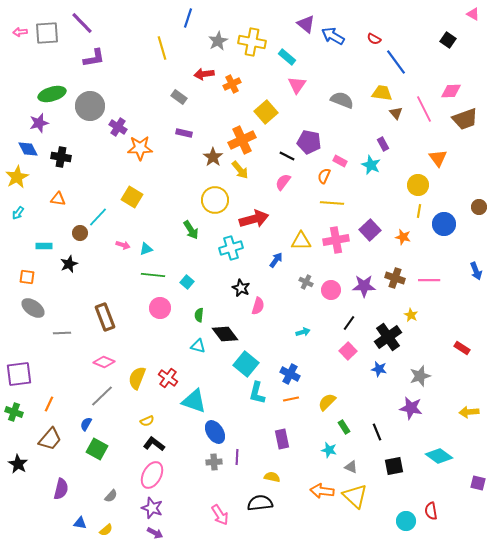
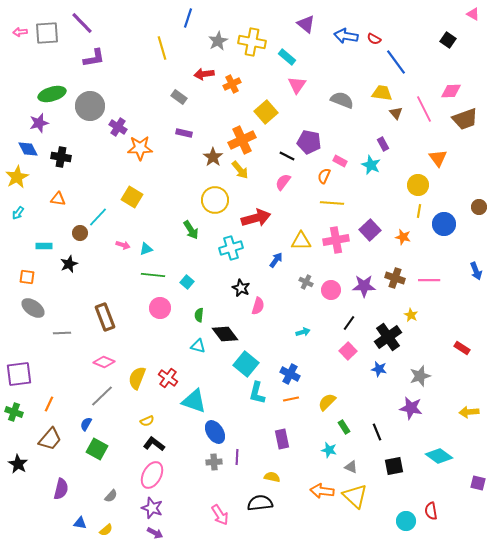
blue arrow at (333, 36): moved 13 px right; rotated 20 degrees counterclockwise
red arrow at (254, 219): moved 2 px right, 1 px up
